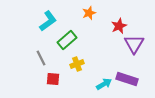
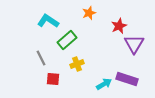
cyan L-shape: rotated 110 degrees counterclockwise
